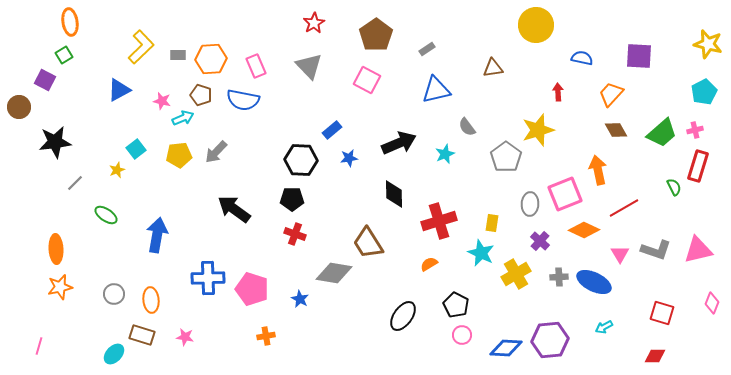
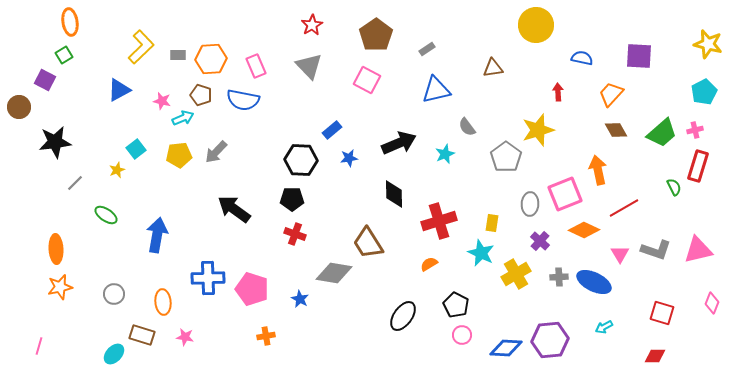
red star at (314, 23): moved 2 px left, 2 px down
orange ellipse at (151, 300): moved 12 px right, 2 px down
